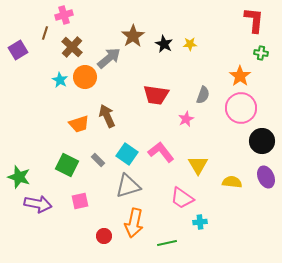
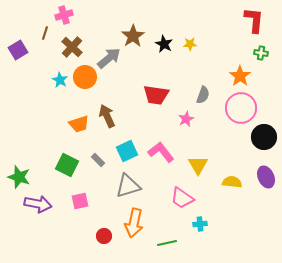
black circle: moved 2 px right, 4 px up
cyan square: moved 3 px up; rotated 30 degrees clockwise
cyan cross: moved 2 px down
